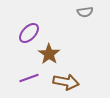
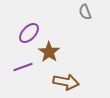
gray semicircle: rotated 77 degrees clockwise
brown star: moved 2 px up
purple line: moved 6 px left, 11 px up
